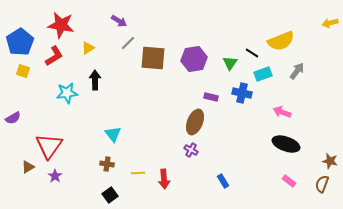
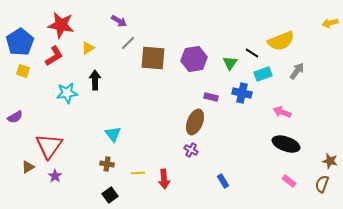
purple semicircle: moved 2 px right, 1 px up
